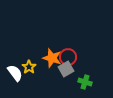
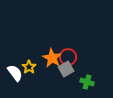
orange star: rotated 12 degrees clockwise
green cross: moved 2 px right
